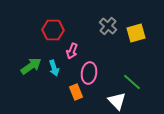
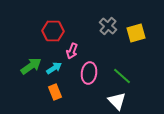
red hexagon: moved 1 px down
cyan arrow: rotated 105 degrees counterclockwise
green line: moved 10 px left, 6 px up
orange rectangle: moved 21 px left
